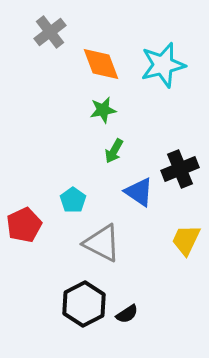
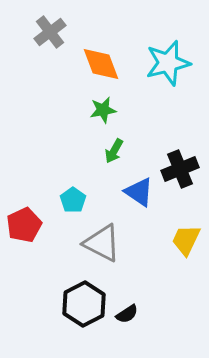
cyan star: moved 5 px right, 2 px up
